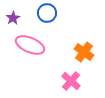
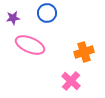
purple star: rotated 24 degrees clockwise
orange cross: rotated 36 degrees clockwise
